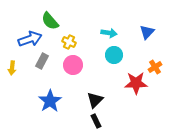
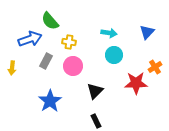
yellow cross: rotated 16 degrees counterclockwise
gray rectangle: moved 4 px right
pink circle: moved 1 px down
black triangle: moved 9 px up
